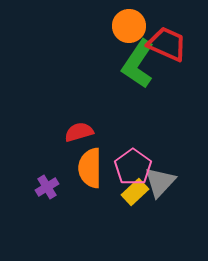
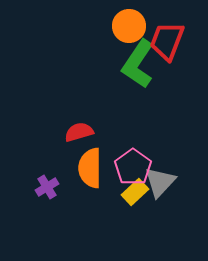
red trapezoid: moved 3 px up; rotated 93 degrees counterclockwise
